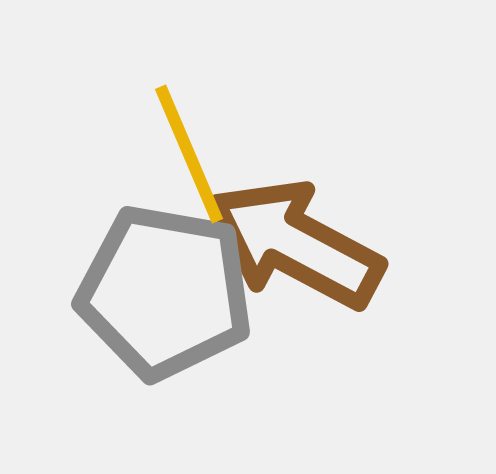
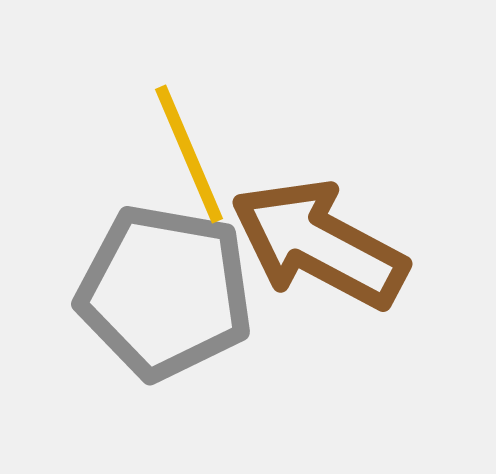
brown arrow: moved 24 px right
